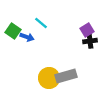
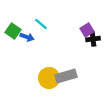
cyan line: moved 1 px down
black cross: moved 3 px right, 2 px up
